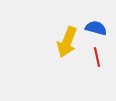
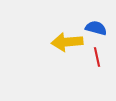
yellow arrow: rotated 64 degrees clockwise
